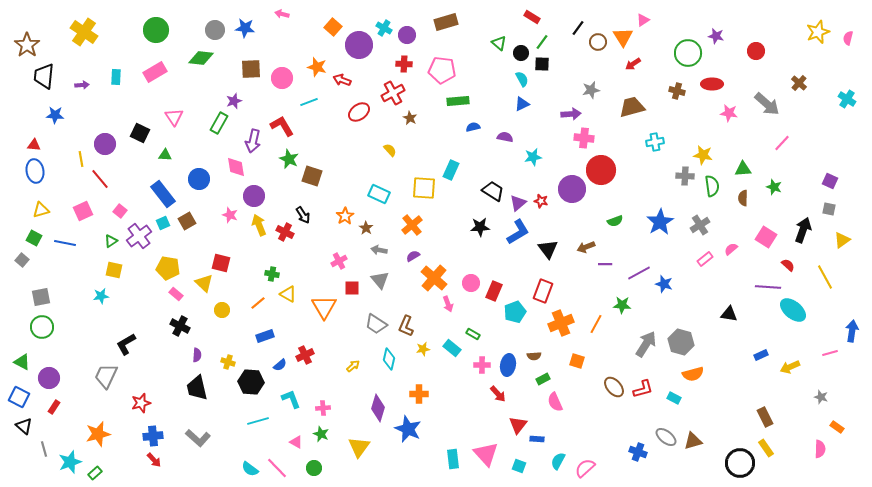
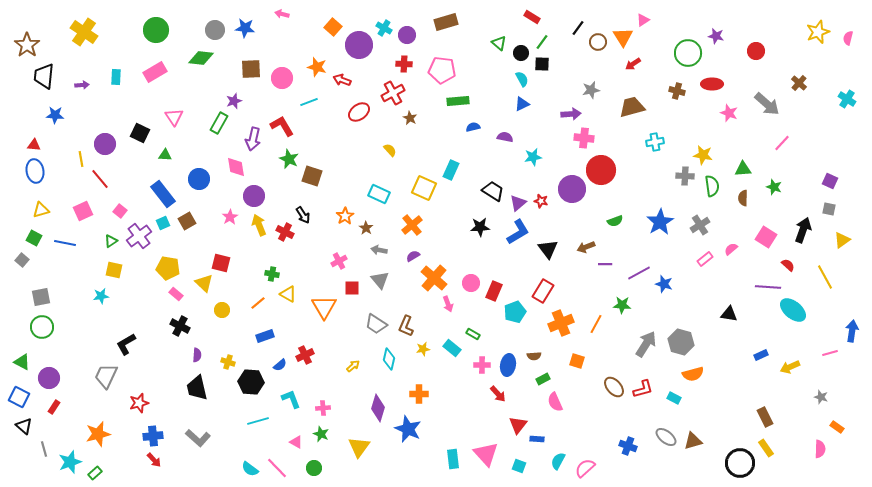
pink star at (729, 113): rotated 12 degrees clockwise
purple arrow at (253, 141): moved 2 px up
yellow square at (424, 188): rotated 20 degrees clockwise
pink star at (230, 215): moved 2 px down; rotated 21 degrees clockwise
red rectangle at (543, 291): rotated 10 degrees clockwise
red star at (141, 403): moved 2 px left
blue cross at (638, 452): moved 10 px left, 6 px up
